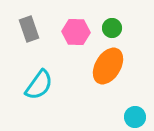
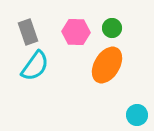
gray rectangle: moved 1 px left, 3 px down
orange ellipse: moved 1 px left, 1 px up
cyan semicircle: moved 4 px left, 19 px up
cyan circle: moved 2 px right, 2 px up
